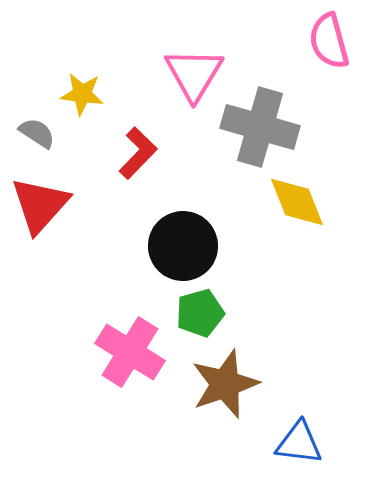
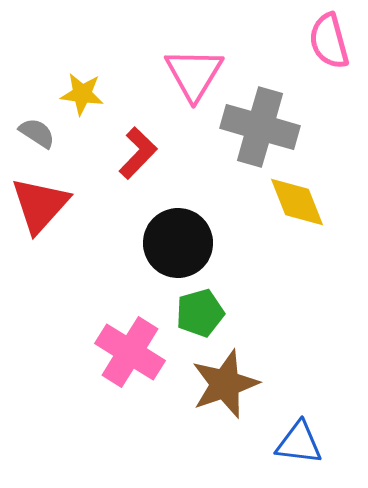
black circle: moved 5 px left, 3 px up
